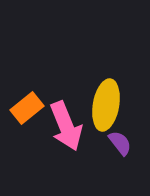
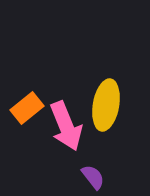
purple semicircle: moved 27 px left, 34 px down
